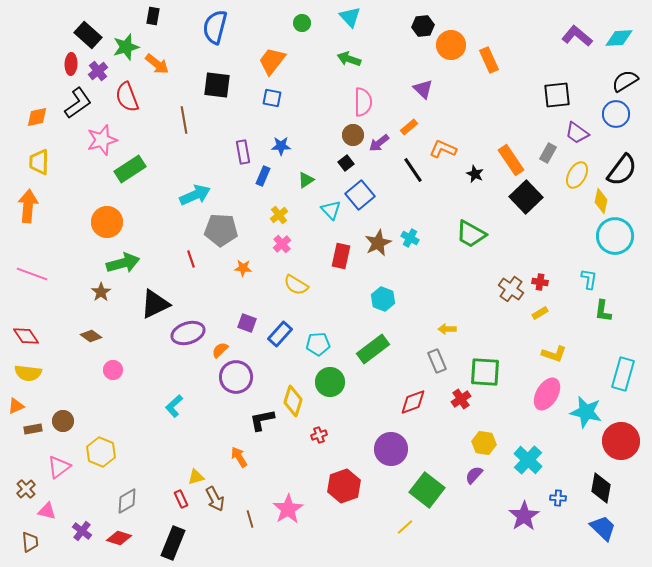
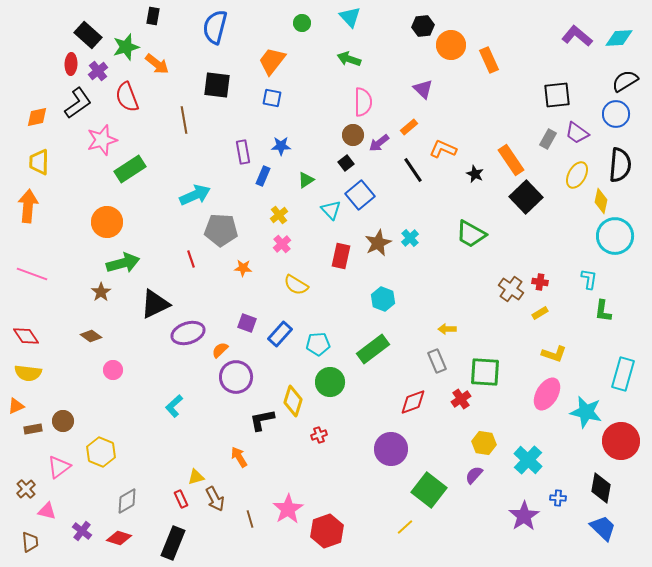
gray rectangle at (548, 153): moved 14 px up
black semicircle at (622, 170): moved 2 px left, 5 px up; rotated 32 degrees counterclockwise
cyan cross at (410, 238): rotated 18 degrees clockwise
red hexagon at (344, 486): moved 17 px left, 45 px down
green square at (427, 490): moved 2 px right
